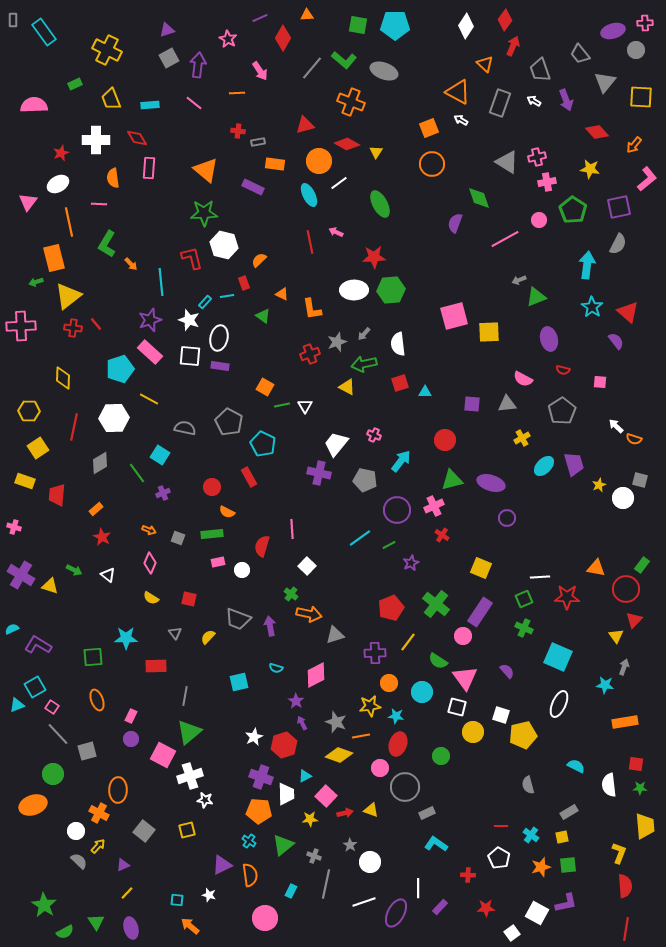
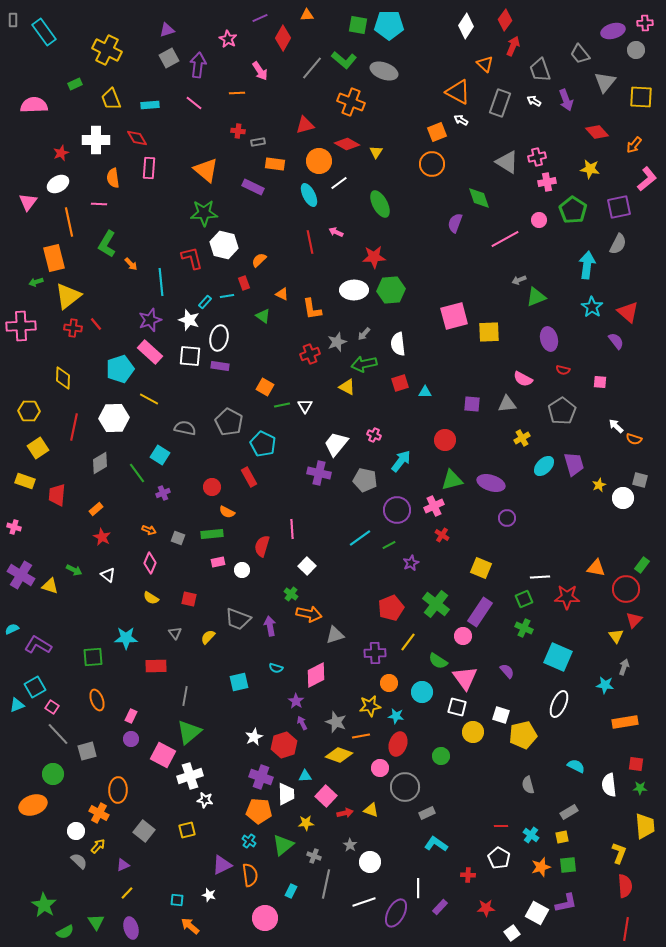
cyan pentagon at (395, 25): moved 6 px left
orange square at (429, 128): moved 8 px right, 4 px down
cyan triangle at (305, 776): rotated 24 degrees clockwise
yellow star at (310, 819): moved 4 px left, 4 px down
